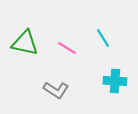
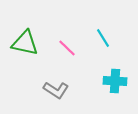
pink line: rotated 12 degrees clockwise
